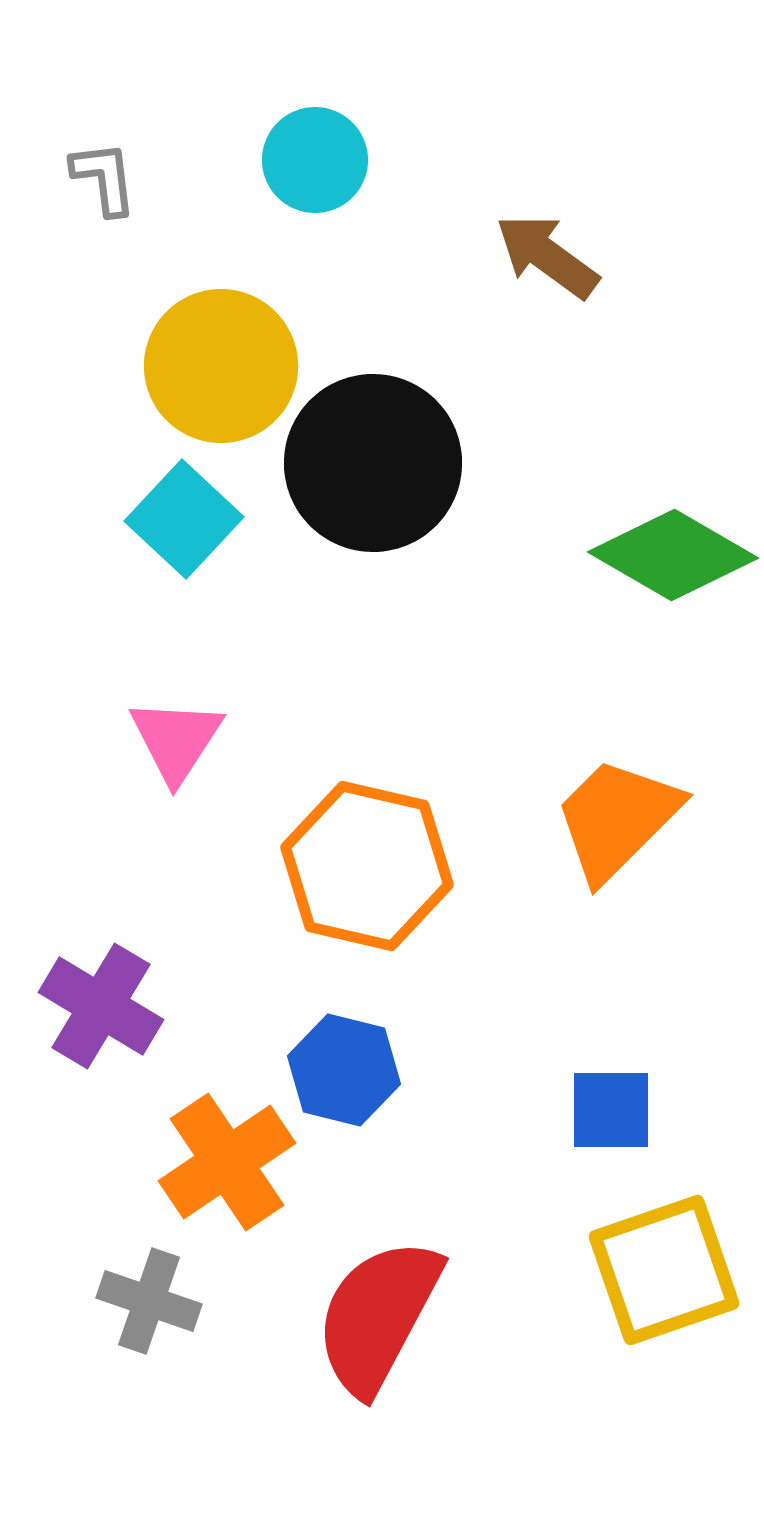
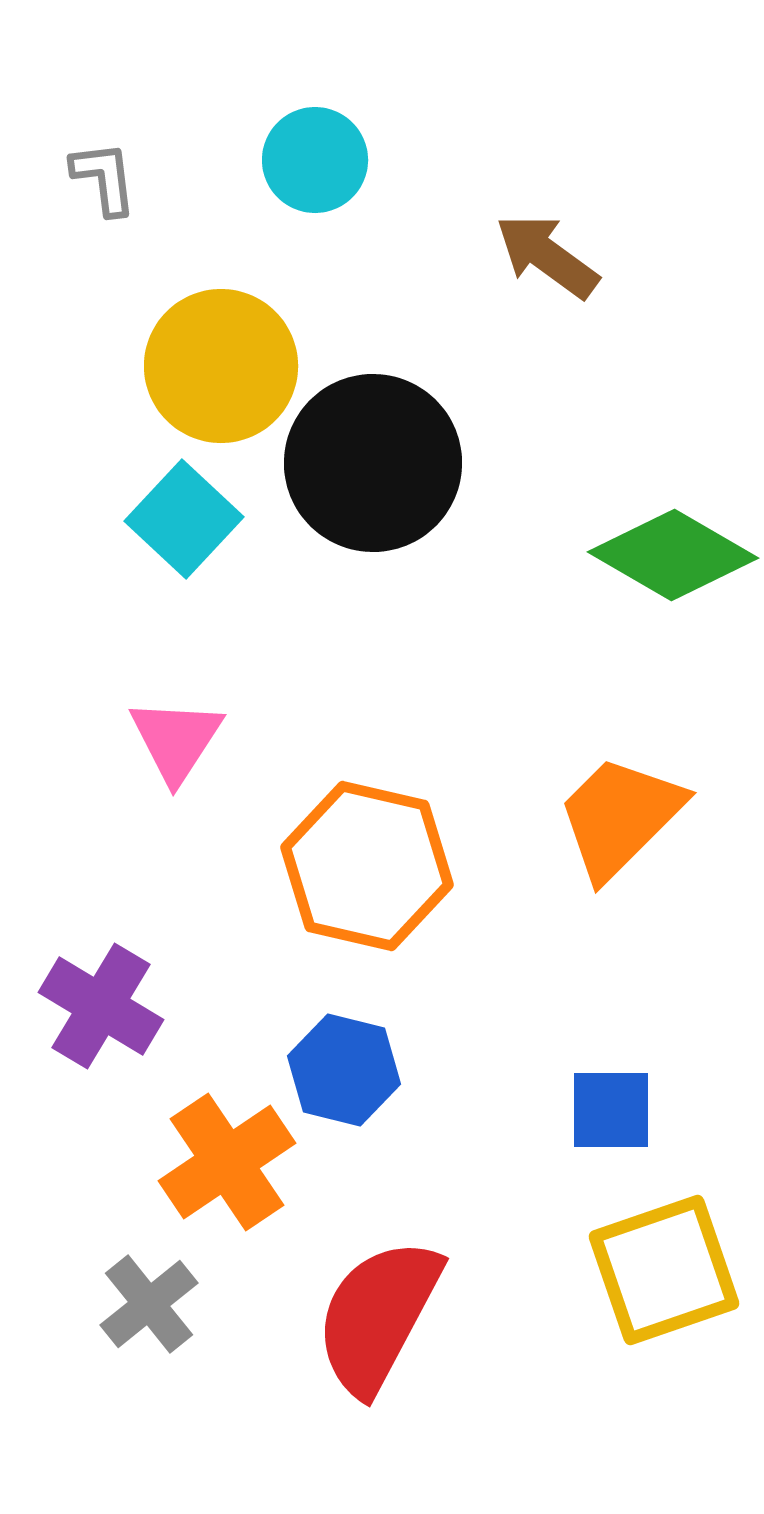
orange trapezoid: moved 3 px right, 2 px up
gray cross: moved 3 px down; rotated 32 degrees clockwise
